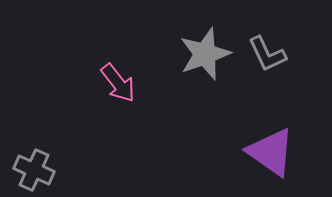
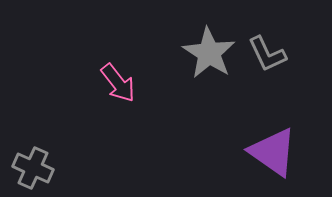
gray star: moved 4 px right, 1 px up; rotated 20 degrees counterclockwise
purple triangle: moved 2 px right
gray cross: moved 1 px left, 2 px up
